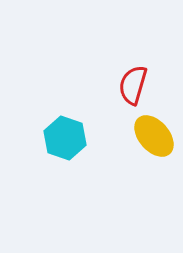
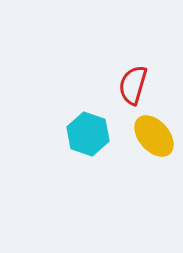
cyan hexagon: moved 23 px right, 4 px up
